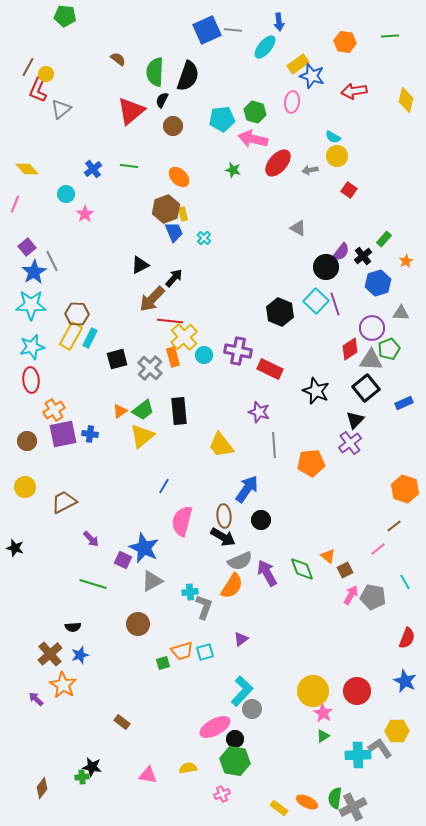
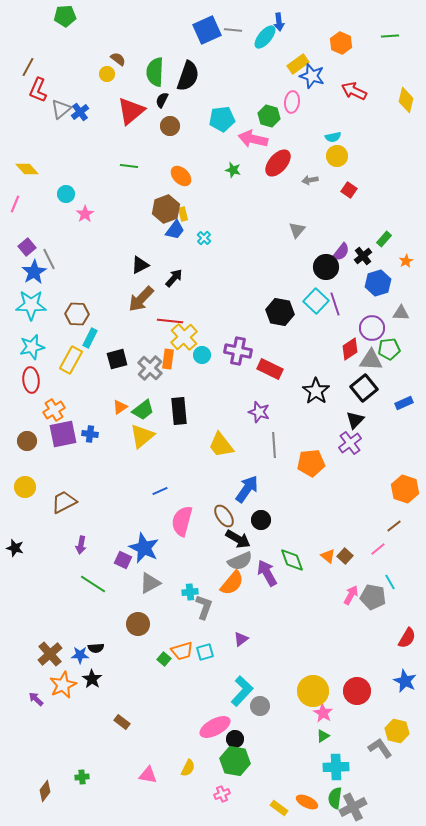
green pentagon at (65, 16): rotated 10 degrees counterclockwise
orange hexagon at (345, 42): moved 4 px left, 1 px down; rotated 15 degrees clockwise
cyan ellipse at (265, 47): moved 10 px up
yellow circle at (46, 74): moved 61 px right
red arrow at (354, 91): rotated 35 degrees clockwise
green hexagon at (255, 112): moved 14 px right, 4 px down
brown circle at (173, 126): moved 3 px left
cyan semicircle at (333, 137): rotated 42 degrees counterclockwise
blue cross at (93, 169): moved 13 px left, 57 px up
gray arrow at (310, 170): moved 10 px down
orange ellipse at (179, 177): moved 2 px right, 1 px up
gray triangle at (298, 228): moved 1 px left, 2 px down; rotated 42 degrees clockwise
blue trapezoid at (174, 232): moved 1 px right, 2 px up; rotated 60 degrees clockwise
gray line at (52, 261): moved 3 px left, 2 px up
brown arrow at (152, 299): moved 11 px left
black hexagon at (280, 312): rotated 12 degrees counterclockwise
yellow rectangle at (71, 336): moved 24 px down
green pentagon at (389, 349): rotated 15 degrees clockwise
cyan circle at (204, 355): moved 2 px left
orange rectangle at (173, 357): moved 5 px left, 2 px down; rotated 24 degrees clockwise
black square at (366, 388): moved 2 px left
black star at (316, 391): rotated 12 degrees clockwise
orange triangle at (120, 411): moved 4 px up
blue line at (164, 486): moved 4 px left, 5 px down; rotated 35 degrees clockwise
brown ellipse at (224, 516): rotated 30 degrees counterclockwise
black arrow at (223, 537): moved 15 px right, 2 px down
purple arrow at (91, 539): moved 10 px left, 6 px down; rotated 54 degrees clockwise
green diamond at (302, 569): moved 10 px left, 9 px up
brown square at (345, 570): moved 14 px up; rotated 21 degrees counterclockwise
gray triangle at (152, 581): moved 2 px left, 2 px down
cyan line at (405, 582): moved 15 px left
green line at (93, 584): rotated 16 degrees clockwise
orange semicircle at (232, 586): moved 3 px up; rotated 8 degrees clockwise
black semicircle at (73, 627): moved 23 px right, 21 px down
red semicircle at (407, 638): rotated 10 degrees clockwise
blue star at (80, 655): rotated 18 degrees clockwise
green square at (163, 663): moved 1 px right, 4 px up; rotated 32 degrees counterclockwise
orange star at (63, 685): rotated 16 degrees clockwise
gray circle at (252, 709): moved 8 px right, 3 px up
yellow hexagon at (397, 731): rotated 15 degrees clockwise
cyan cross at (358, 755): moved 22 px left, 12 px down
black star at (92, 767): moved 88 px up; rotated 24 degrees clockwise
yellow semicircle at (188, 768): rotated 126 degrees clockwise
brown diamond at (42, 788): moved 3 px right, 3 px down
